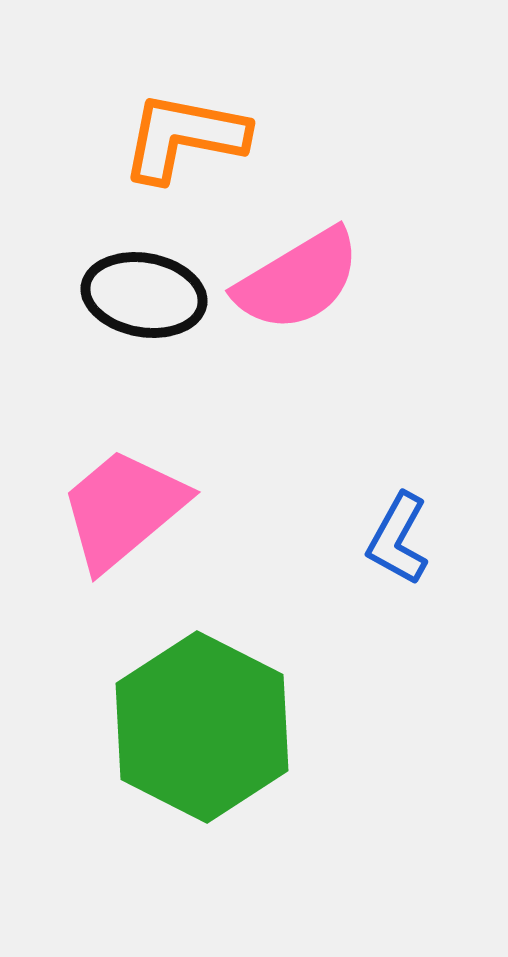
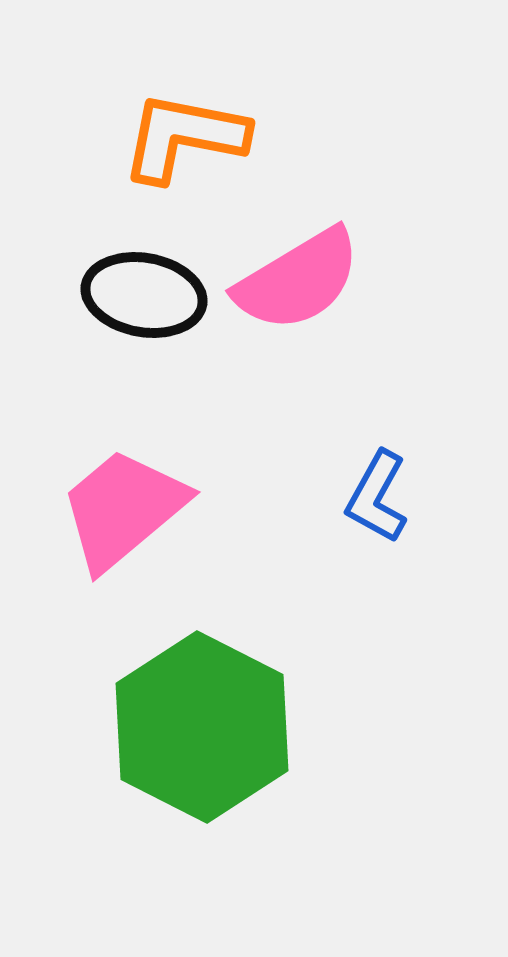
blue L-shape: moved 21 px left, 42 px up
